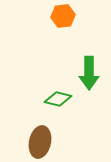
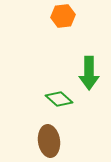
green diamond: moved 1 px right; rotated 28 degrees clockwise
brown ellipse: moved 9 px right, 1 px up; rotated 20 degrees counterclockwise
